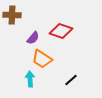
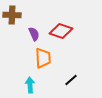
purple semicircle: moved 1 px right, 4 px up; rotated 64 degrees counterclockwise
orange trapezoid: moved 1 px right, 1 px up; rotated 125 degrees counterclockwise
cyan arrow: moved 6 px down
